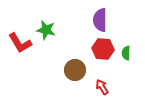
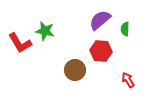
purple semicircle: rotated 50 degrees clockwise
green star: moved 1 px left, 1 px down
red hexagon: moved 2 px left, 2 px down
green semicircle: moved 1 px left, 24 px up
red arrow: moved 26 px right, 7 px up
